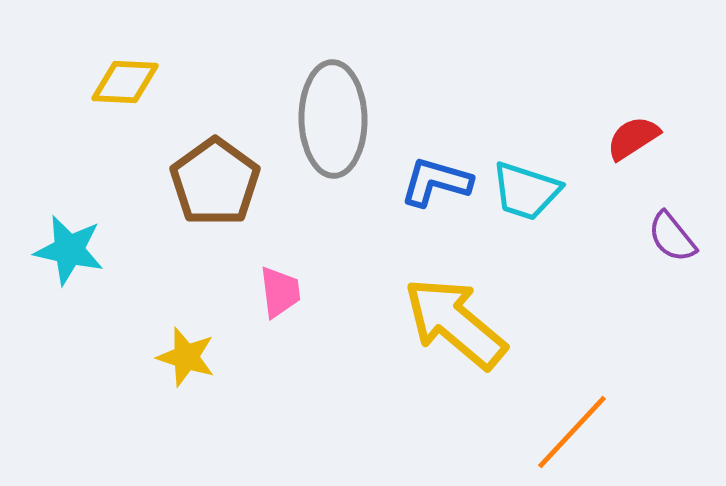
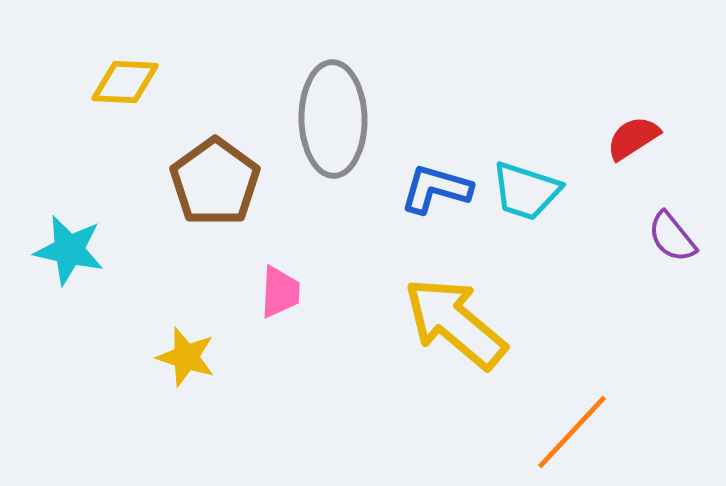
blue L-shape: moved 7 px down
pink trapezoid: rotated 10 degrees clockwise
